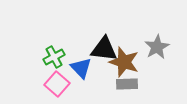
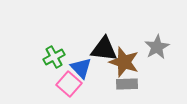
pink square: moved 12 px right
